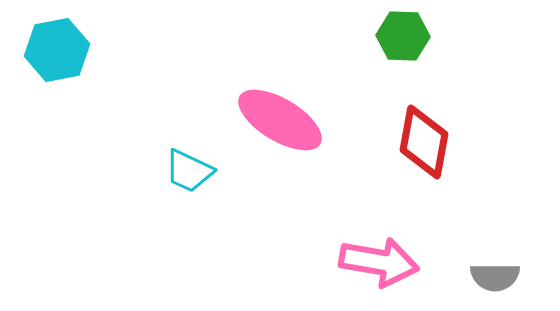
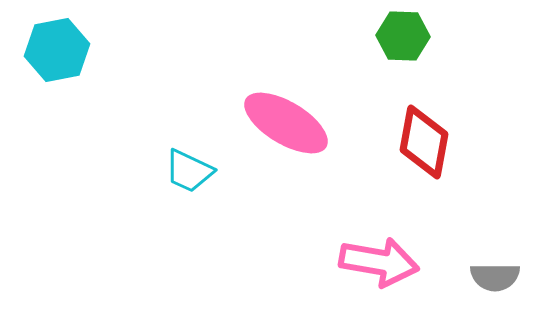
pink ellipse: moved 6 px right, 3 px down
